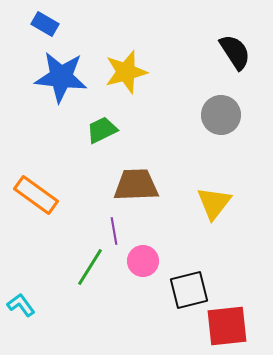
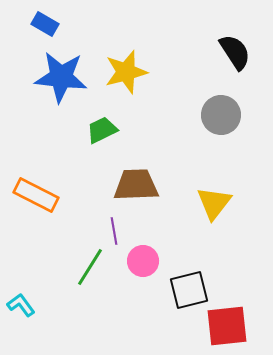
orange rectangle: rotated 9 degrees counterclockwise
